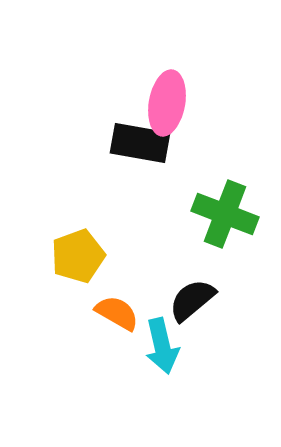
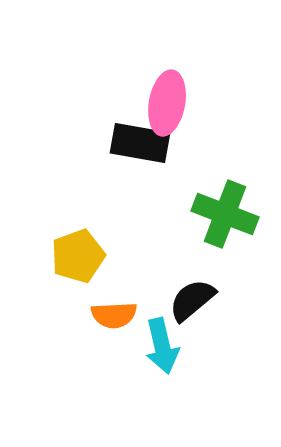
orange semicircle: moved 3 px left, 2 px down; rotated 147 degrees clockwise
